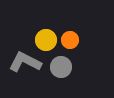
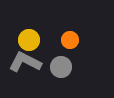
yellow circle: moved 17 px left
